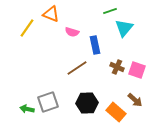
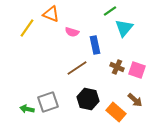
green line: rotated 16 degrees counterclockwise
black hexagon: moved 1 px right, 4 px up; rotated 15 degrees clockwise
